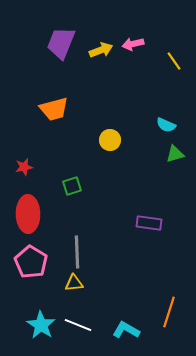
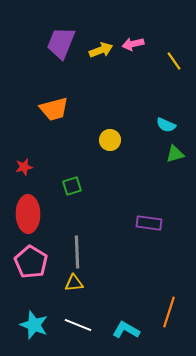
cyan star: moved 7 px left; rotated 12 degrees counterclockwise
